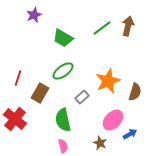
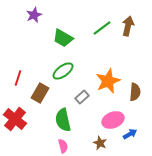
brown semicircle: rotated 12 degrees counterclockwise
pink ellipse: rotated 25 degrees clockwise
